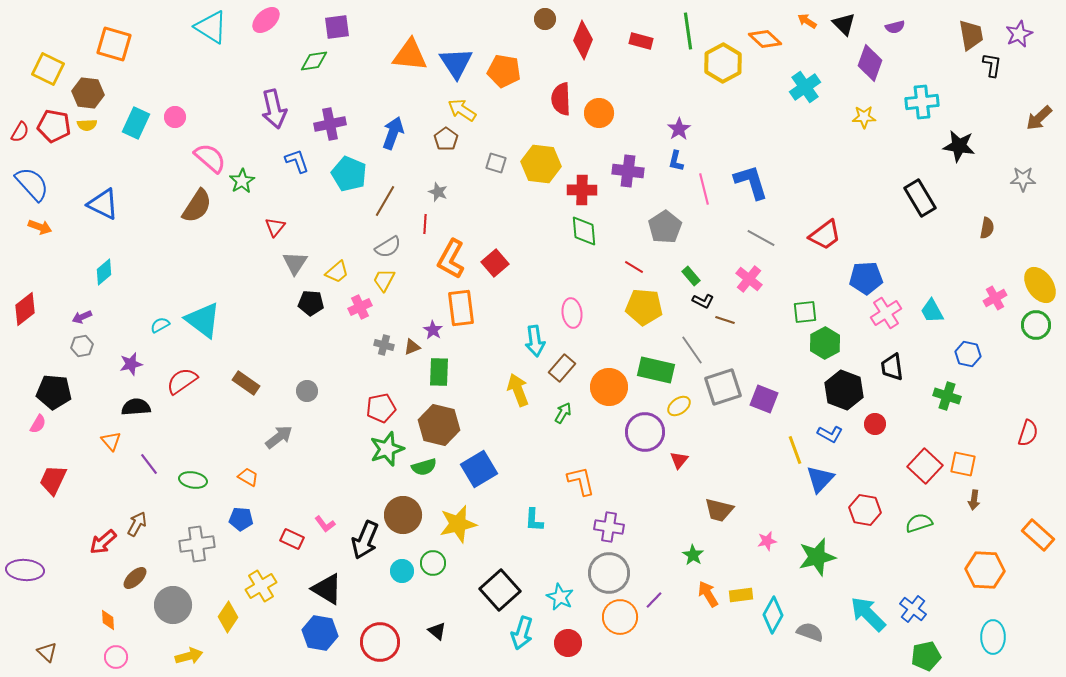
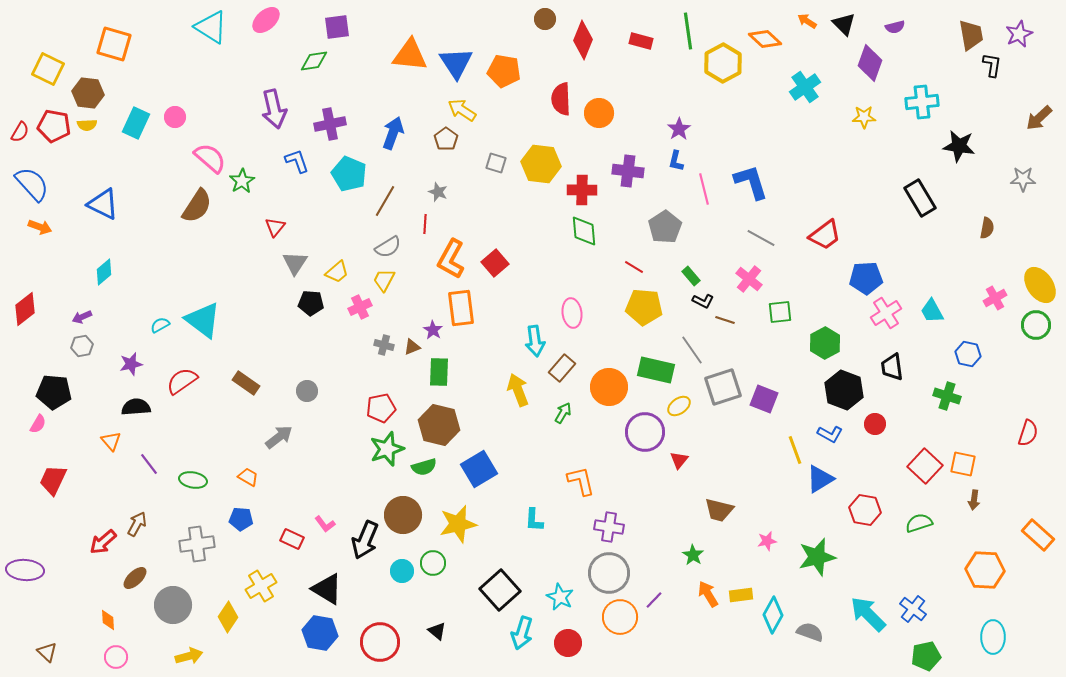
green square at (805, 312): moved 25 px left
blue triangle at (820, 479): rotated 16 degrees clockwise
